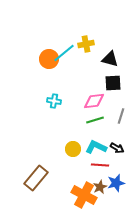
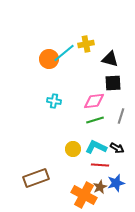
brown rectangle: rotated 30 degrees clockwise
